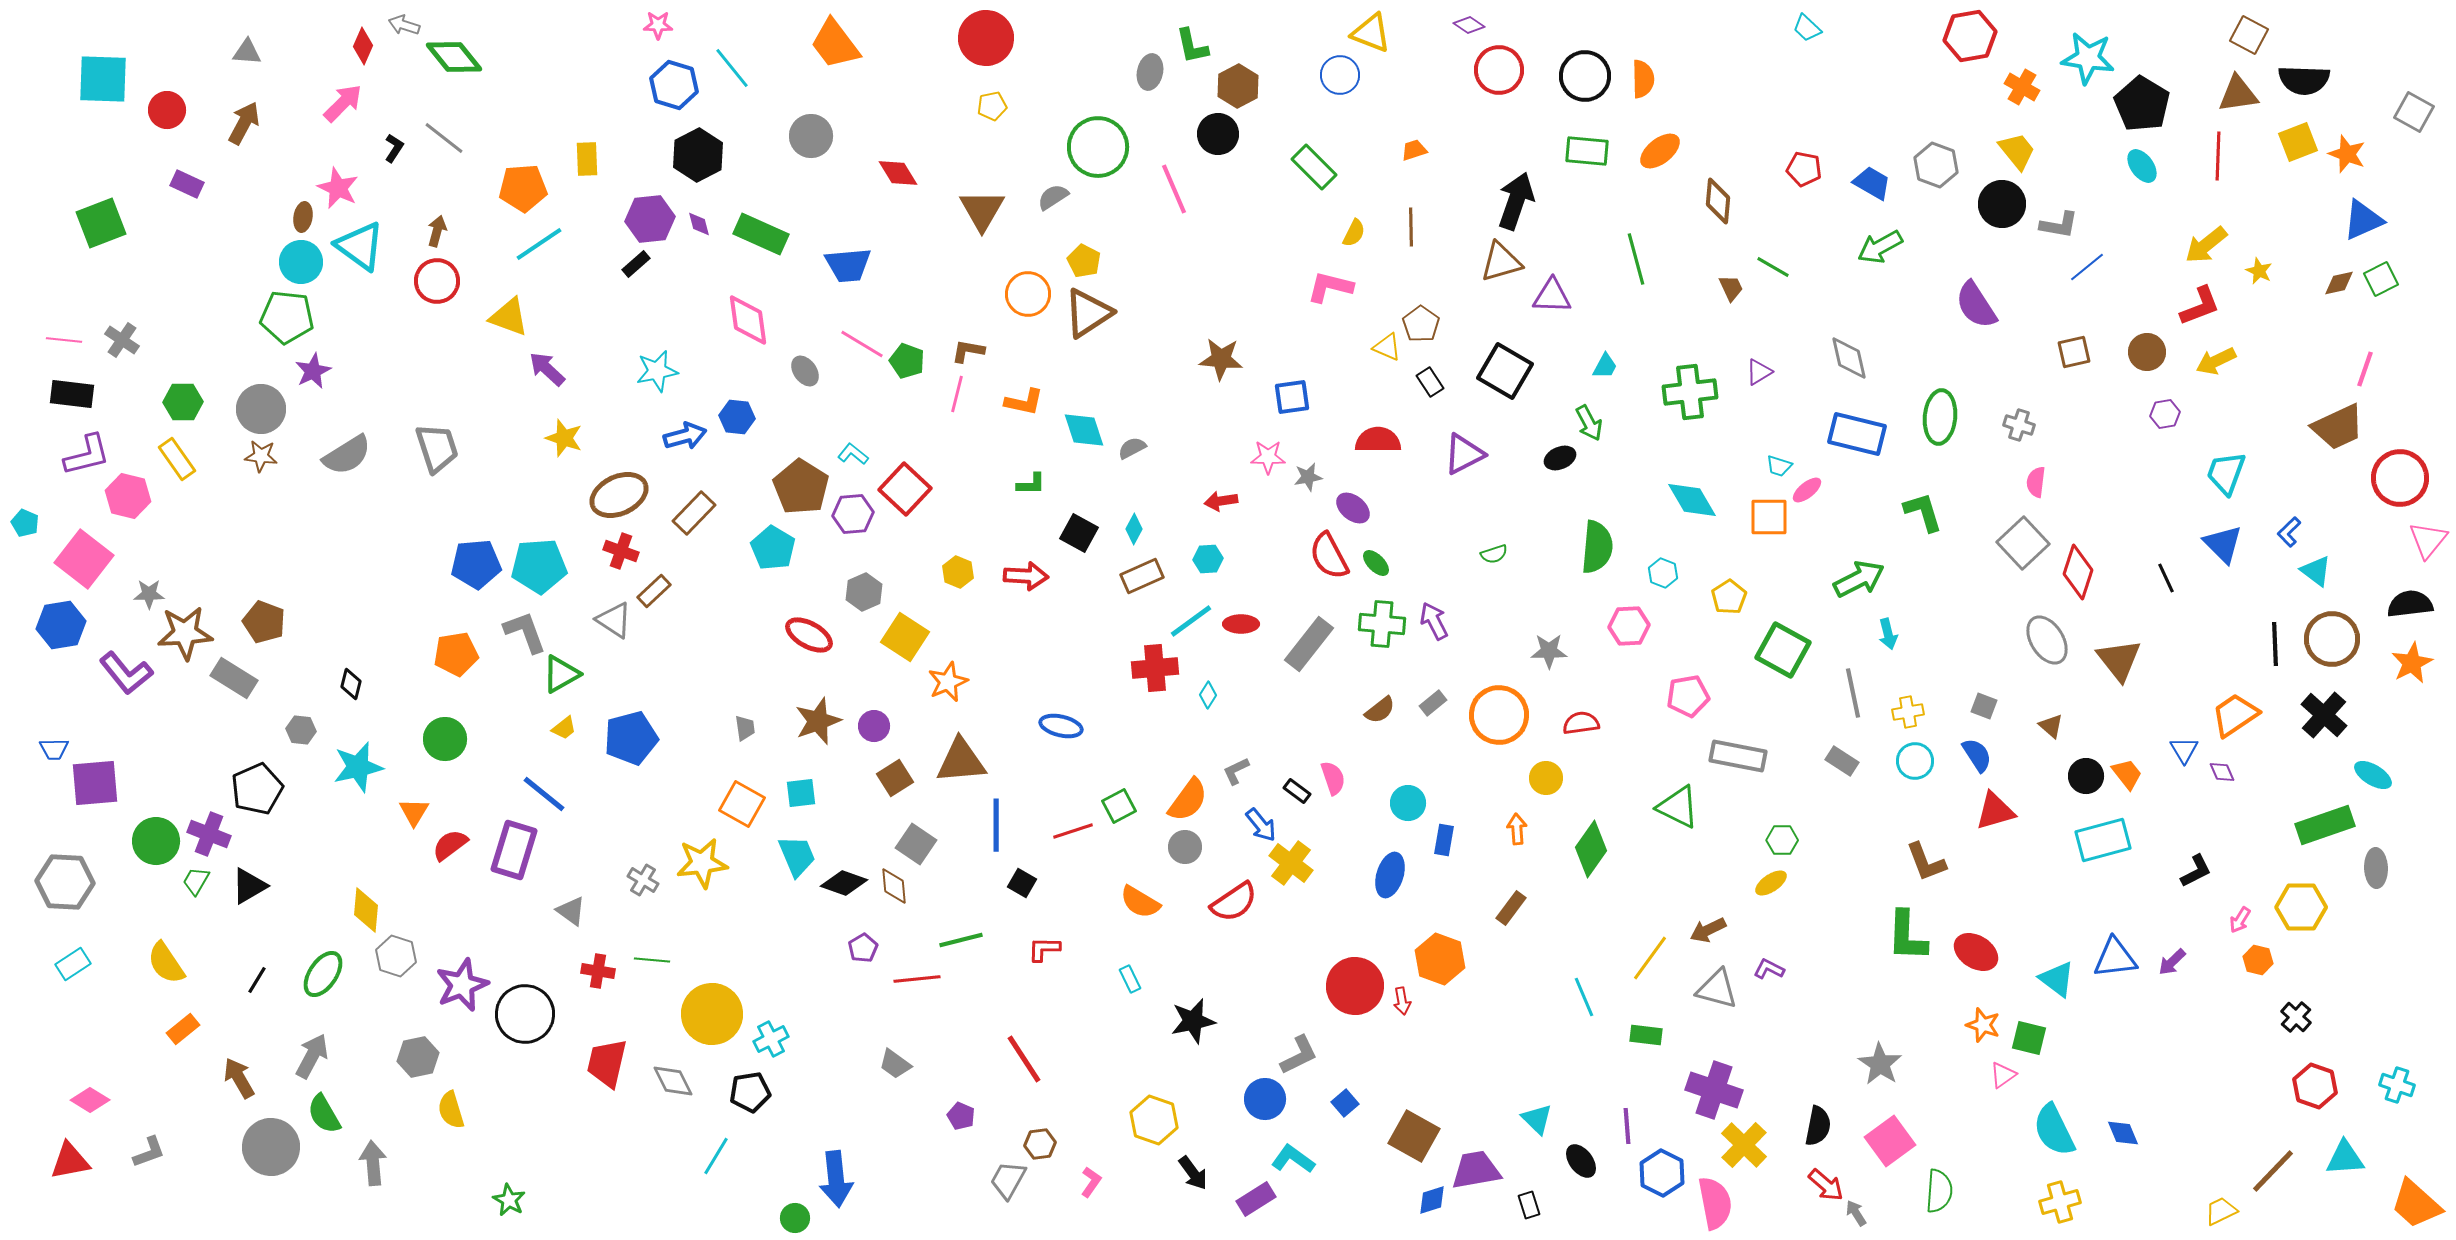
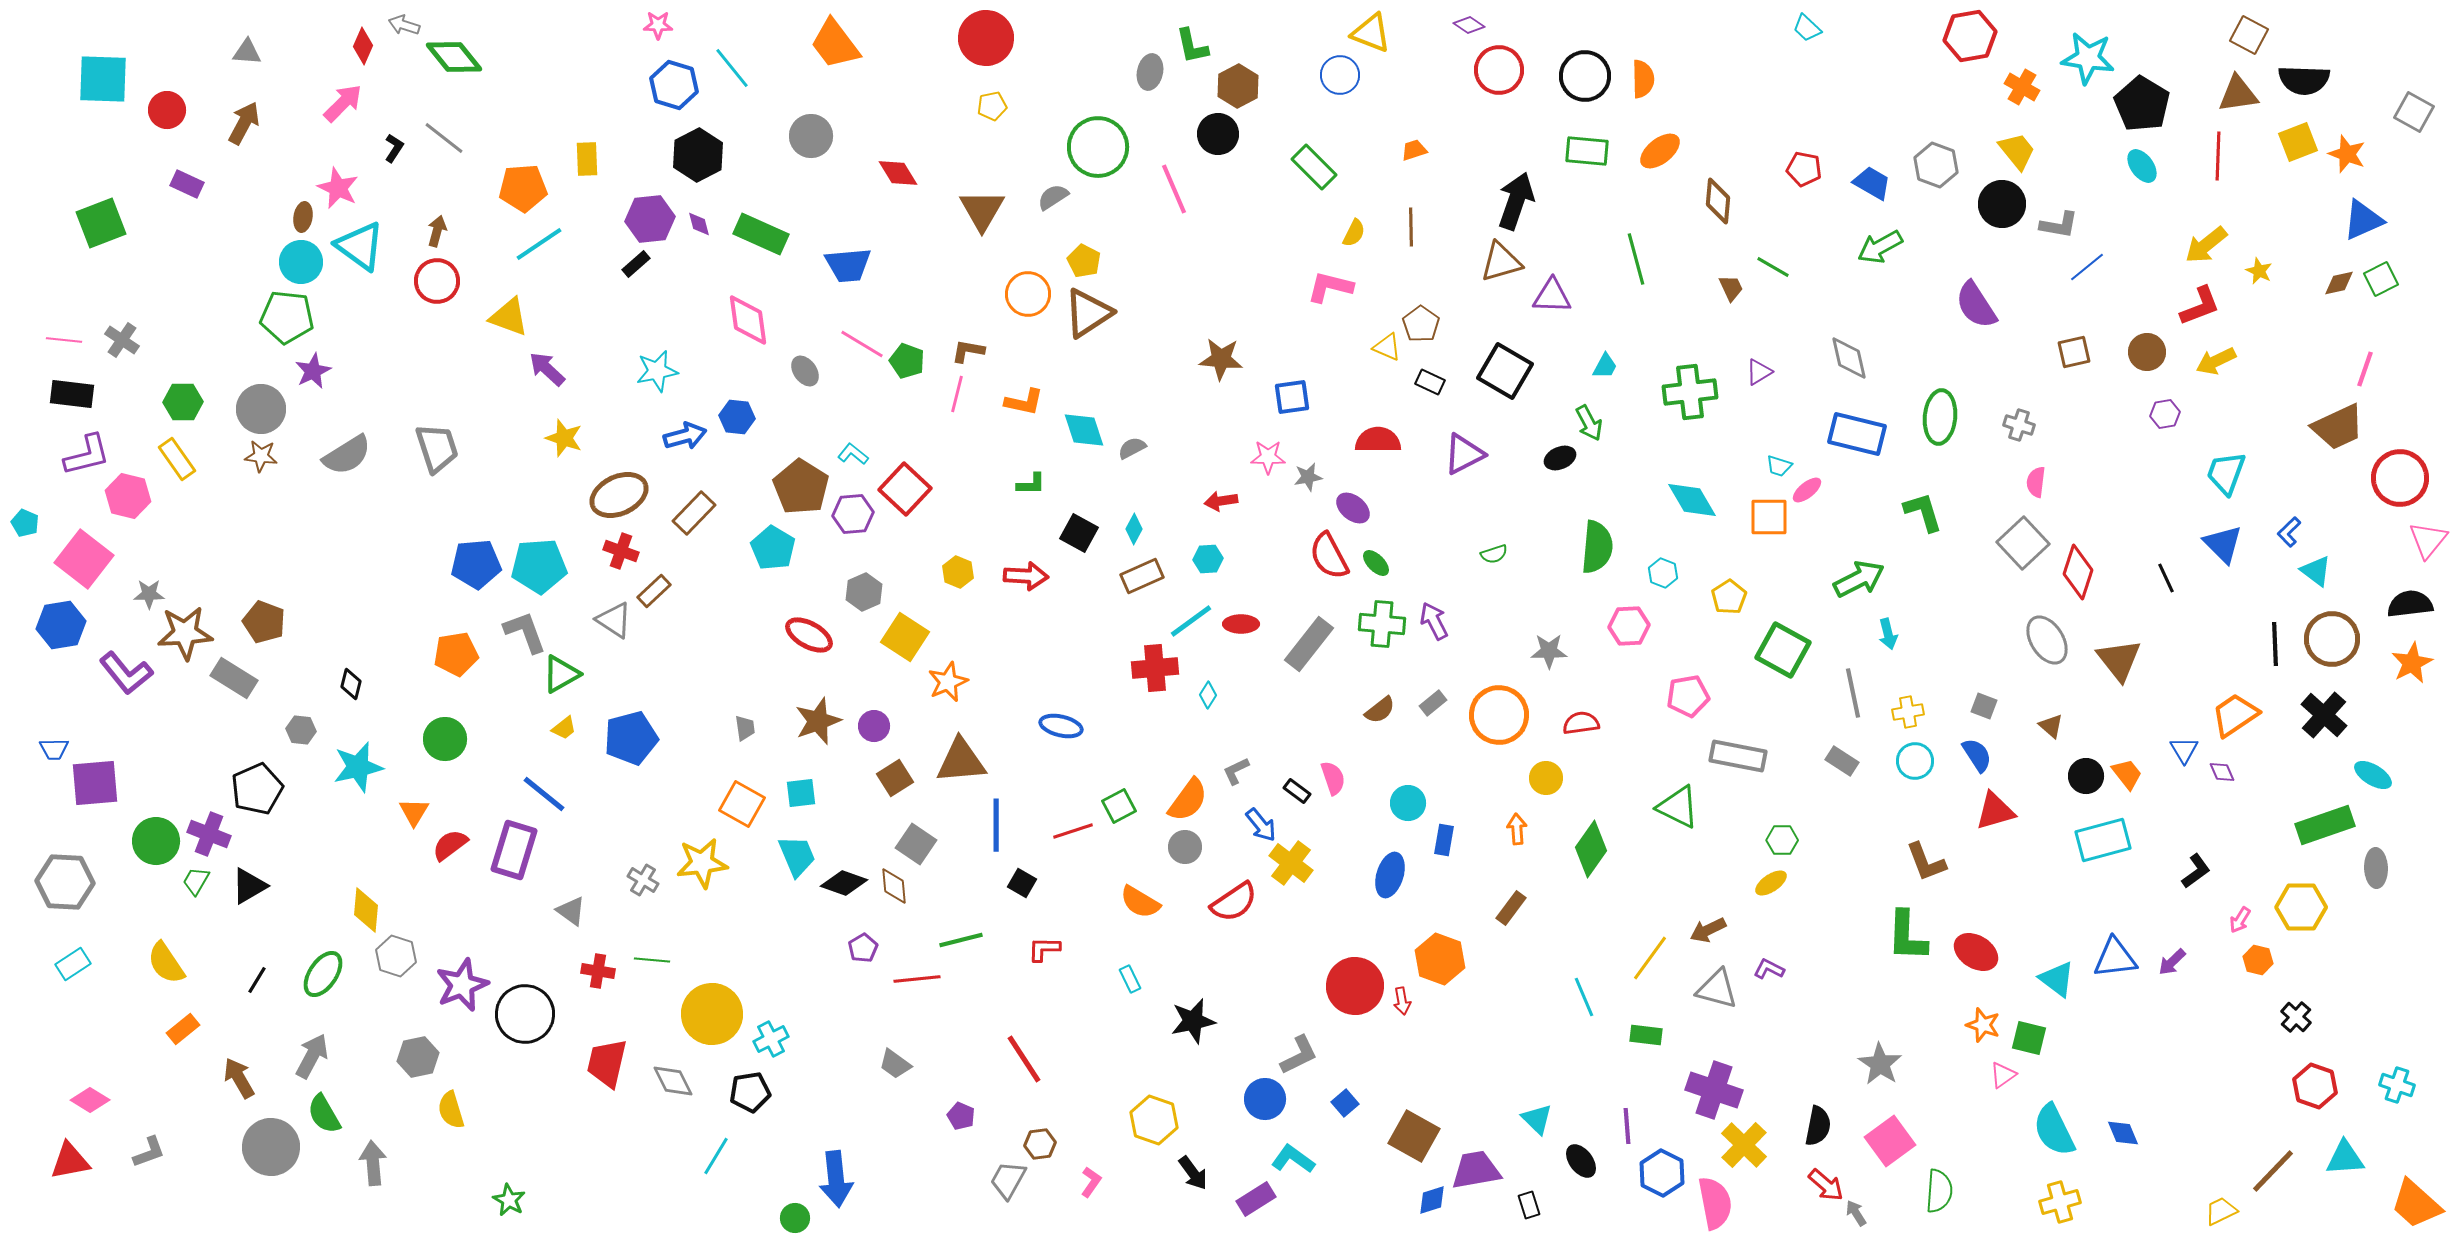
black rectangle at (1430, 382): rotated 32 degrees counterclockwise
black L-shape at (2196, 871): rotated 9 degrees counterclockwise
